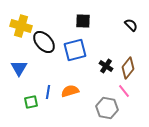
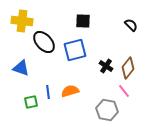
yellow cross: moved 1 px right, 5 px up; rotated 10 degrees counterclockwise
blue triangle: moved 2 px right; rotated 42 degrees counterclockwise
blue line: rotated 16 degrees counterclockwise
gray hexagon: moved 2 px down
